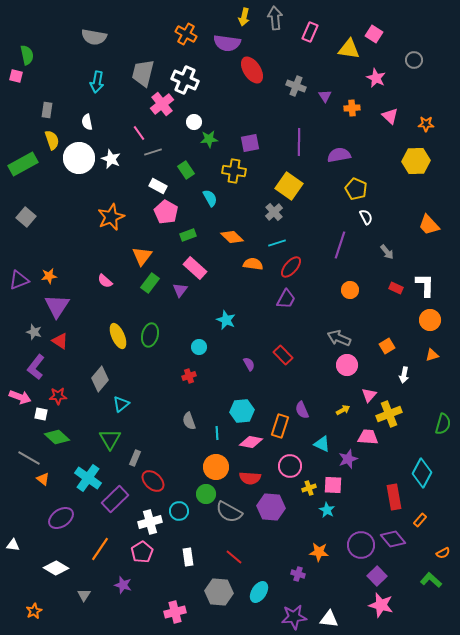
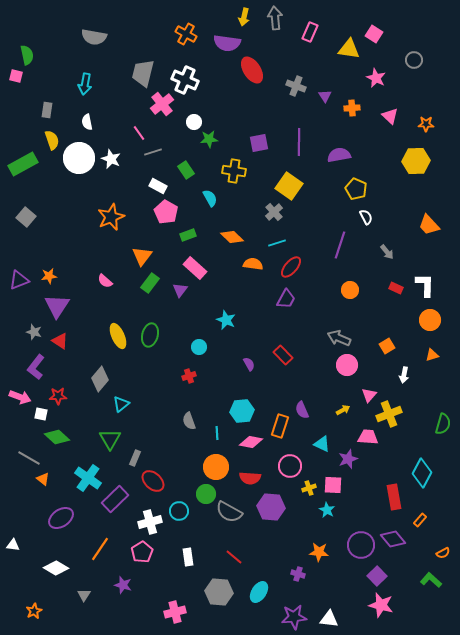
cyan arrow at (97, 82): moved 12 px left, 2 px down
purple square at (250, 143): moved 9 px right
